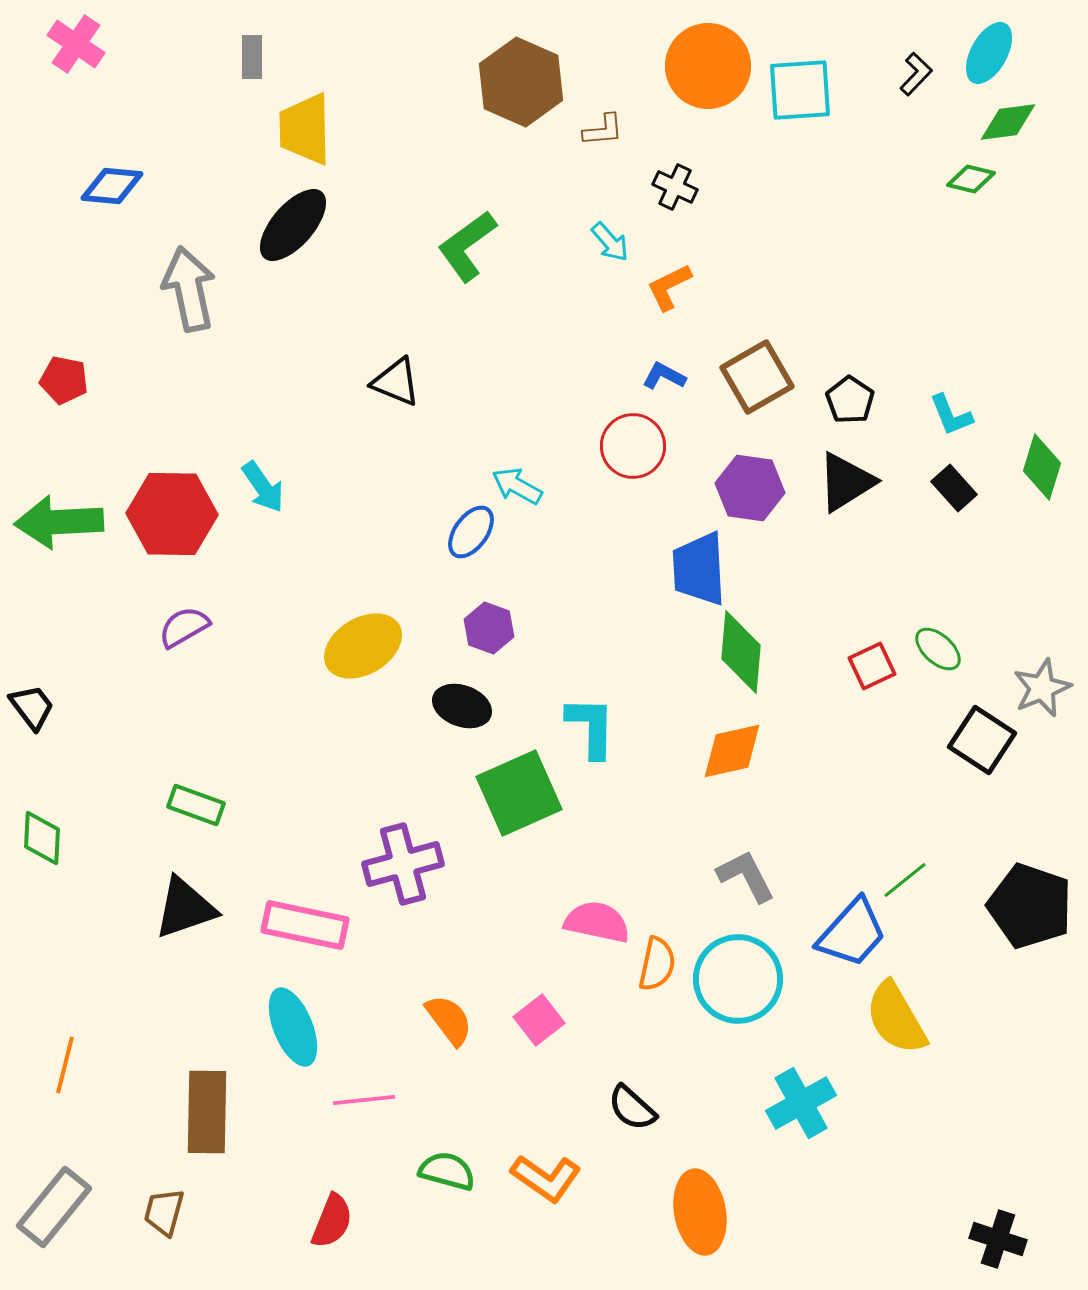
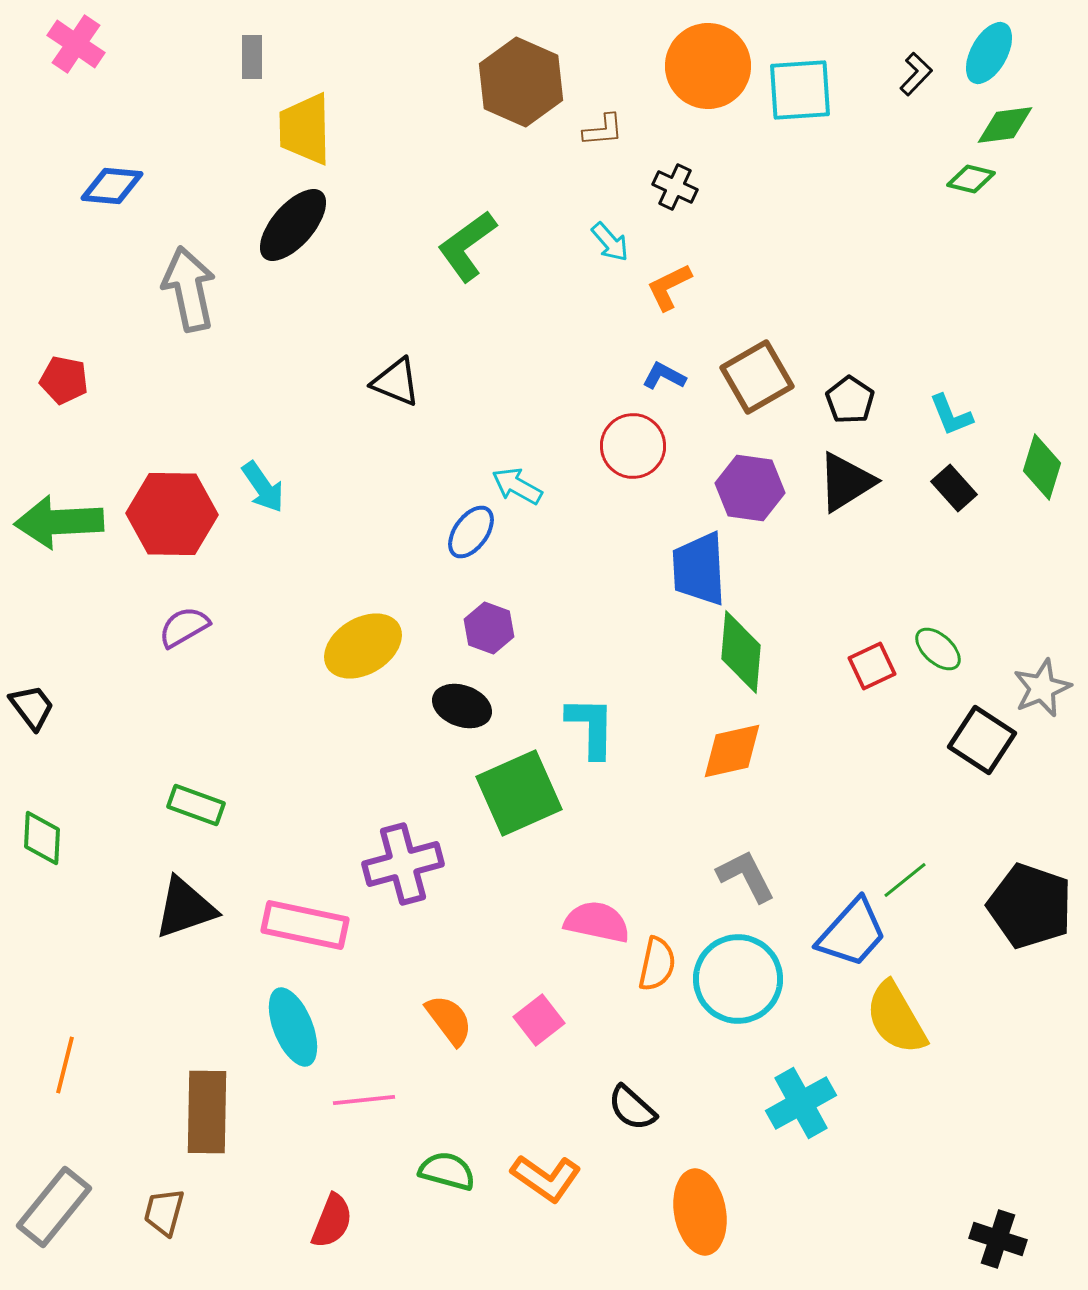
green diamond at (1008, 122): moved 3 px left, 3 px down
